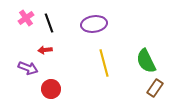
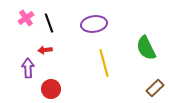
green semicircle: moved 13 px up
purple arrow: rotated 114 degrees counterclockwise
brown rectangle: rotated 12 degrees clockwise
